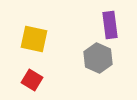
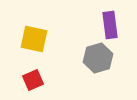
gray hexagon: rotated 20 degrees clockwise
red square: moved 1 px right; rotated 35 degrees clockwise
